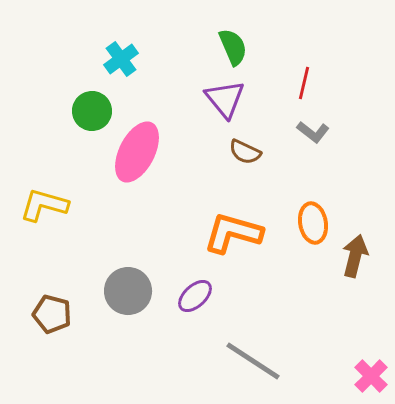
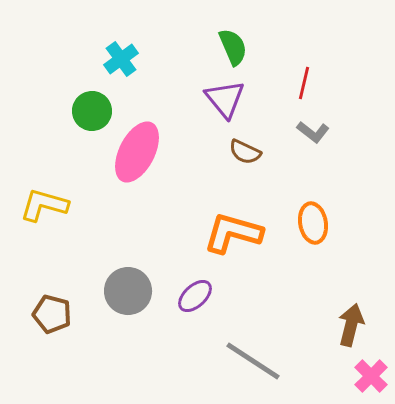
brown arrow: moved 4 px left, 69 px down
